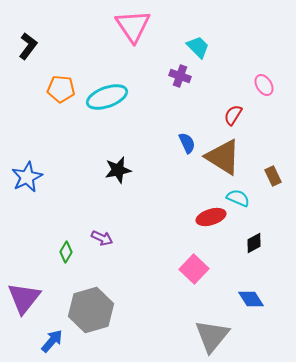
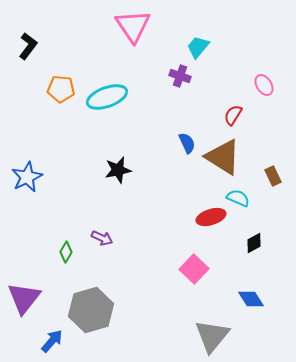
cyan trapezoid: rotated 95 degrees counterclockwise
